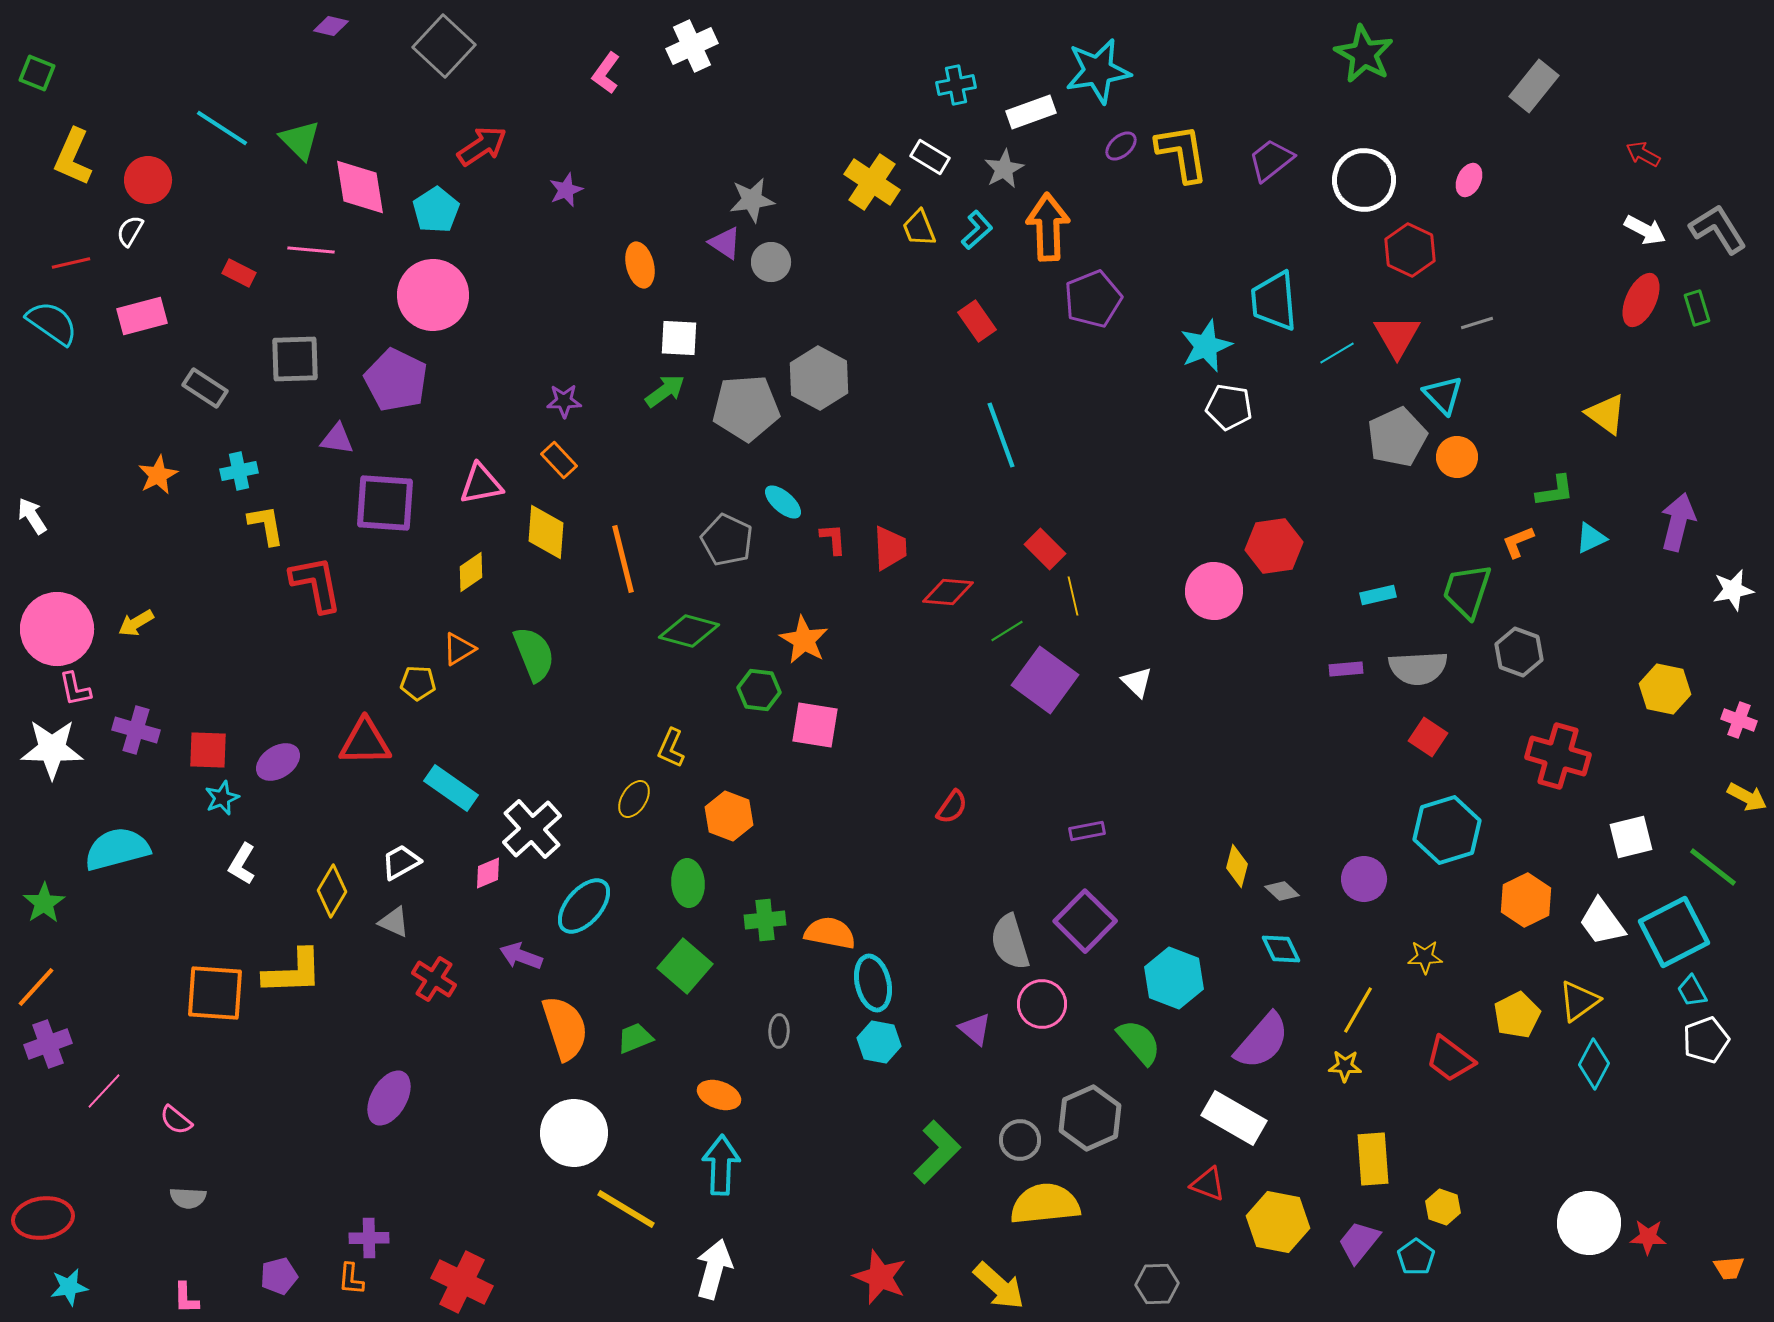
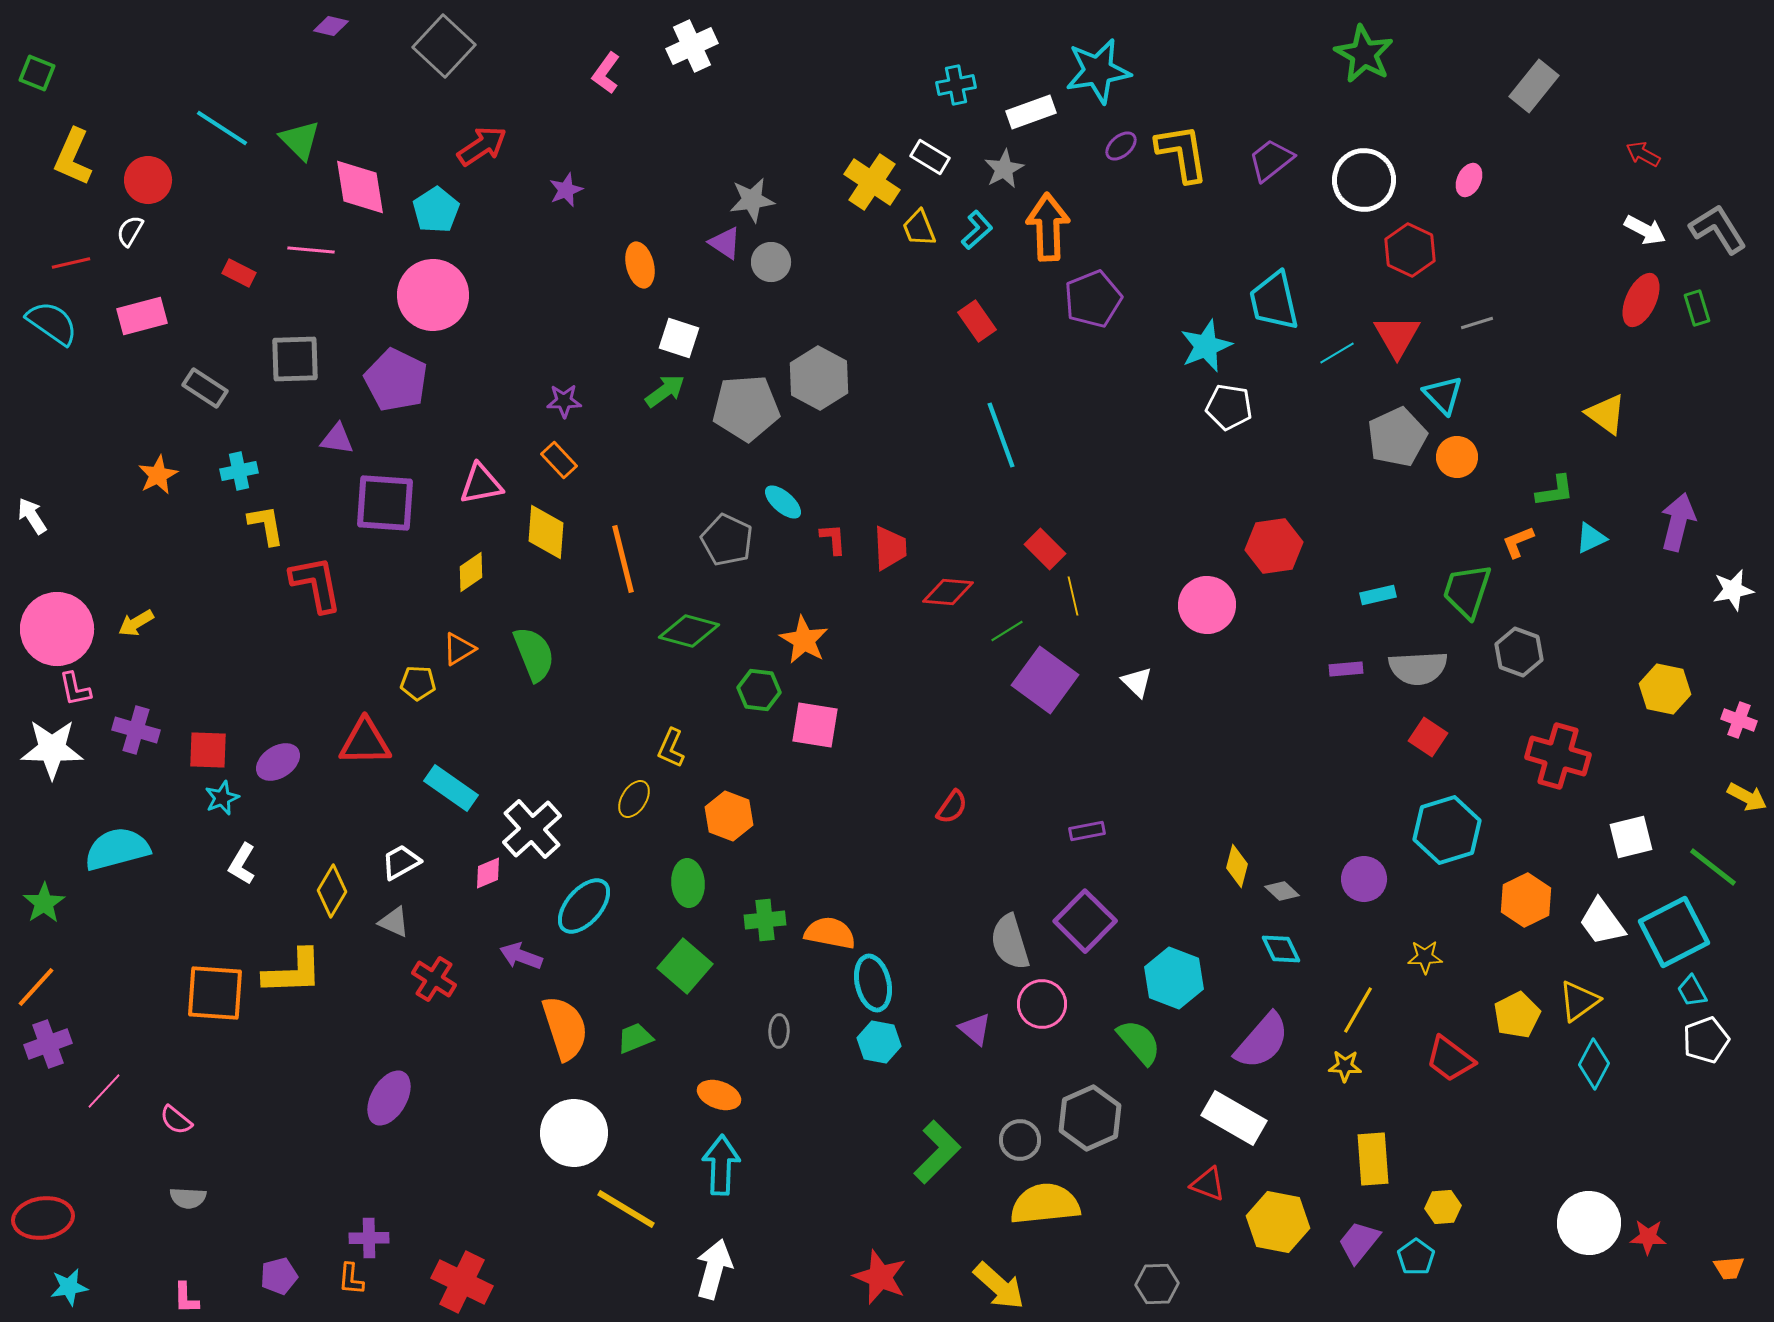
cyan trapezoid at (1274, 301): rotated 8 degrees counterclockwise
white square at (679, 338): rotated 15 degrees clockwise
pink circle at (1214, 591): moved 7 px left, 14 px down
yellow hexagon at (1443, 1207): rotated 24 degrees counterclockwise
